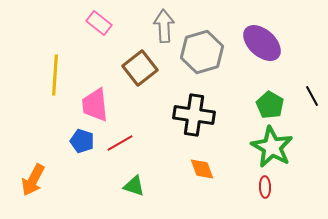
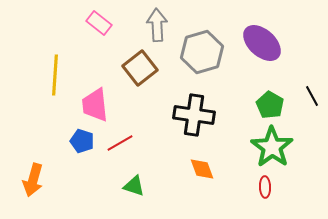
gray arrow: moved 7 px left, 1 px up
green star: rotated 6 degrees clockwise
orange arrow: rotated 12 degrees counterclockwise
